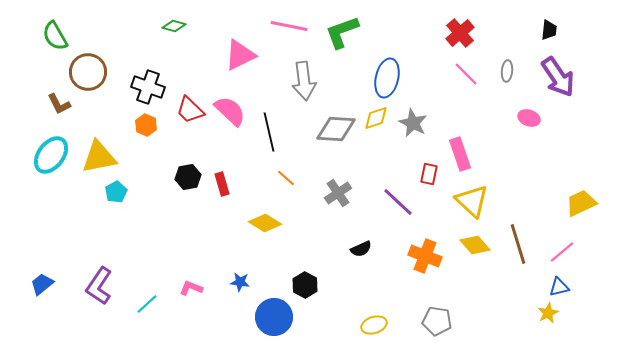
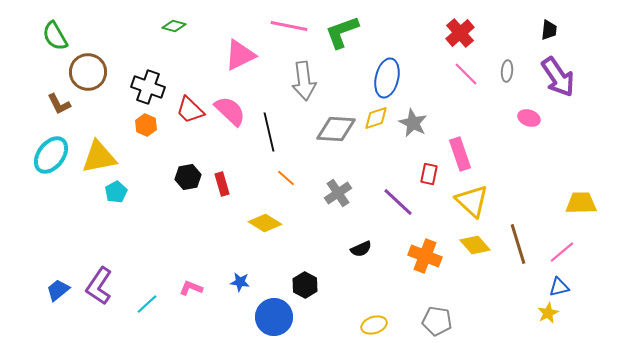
yellow trapezoid at (581, 203): rotated 24 degrees clockwise
blue trapezoid at (42, 284): moved 16 px right, 6 px down
